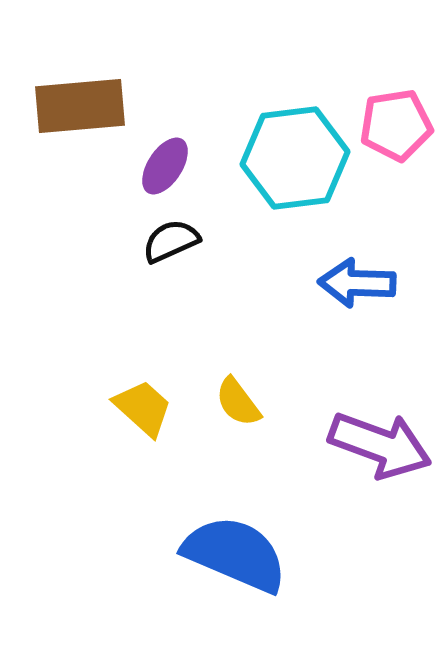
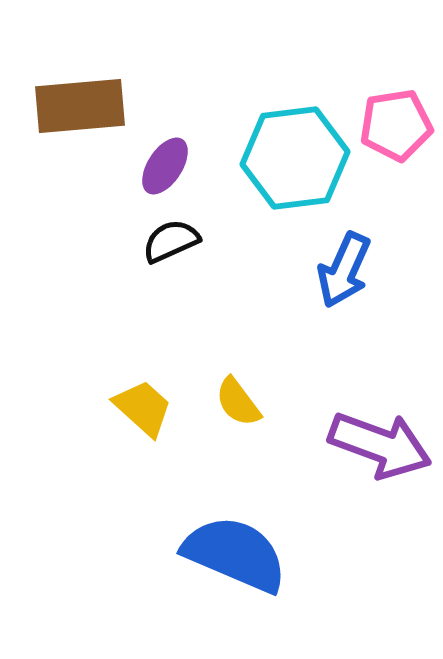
blue arrow: moved 13 px left, 13 px up; rotated 68 degrees counterclockwise
